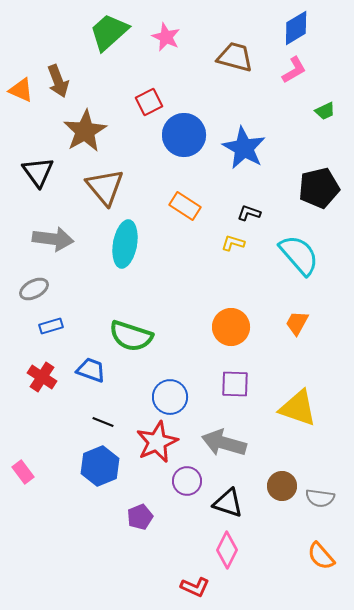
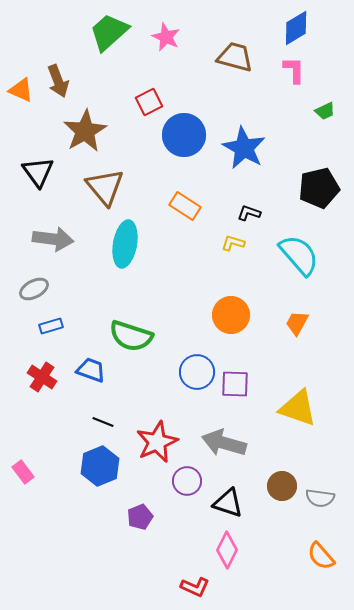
pink L-shape at (294, 70): rotated 60 degrees counterclockwise
orange circle at (231, 327): moved 12 px up
blue circle at (170, 397): moved 27 px right, 25 px up
